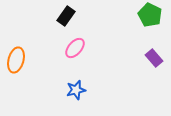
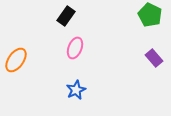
pink ellipse: rotated 20 degrees counterclockwise
orange ellipse: rotated 20 degrees clockwise
blue star: rotated 12 degrees counterclockwise
